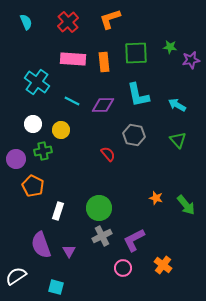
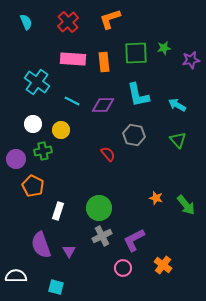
green star: moved 6 px left, 1 px down; rotated 16 degrees counterclockwise
white semicircle: rotated 35 degrees clockwise
